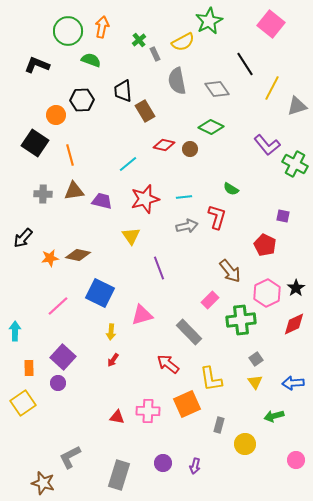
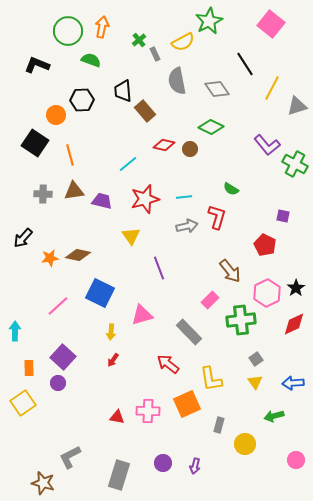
brown rectangle at (145, 111): rotated 10 degrees counterclockwise
